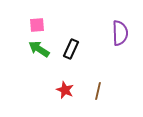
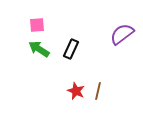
purple semicircle: moved 2 px right, 1 px down; rotated 125 degrees counterclockwise
red star: moved 11 px right, 1 px down
